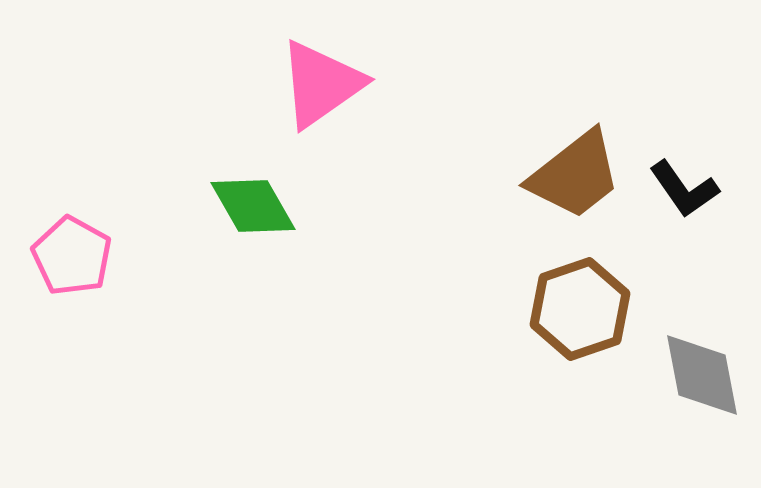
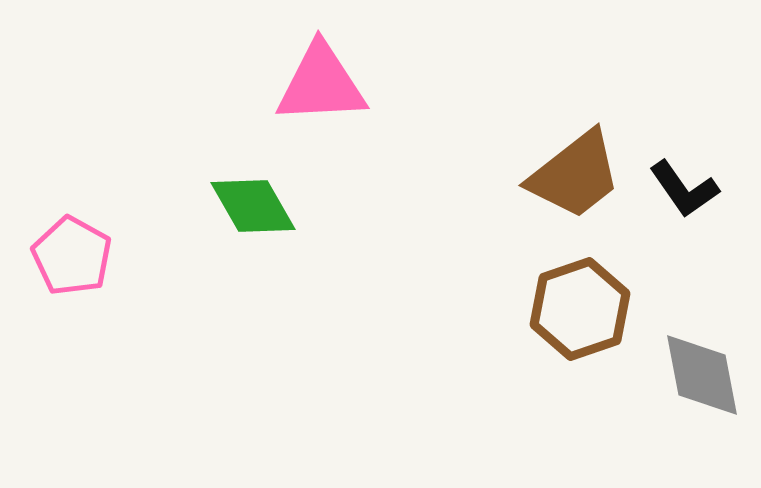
pink triangle: rotated 32 degrees clockwise
